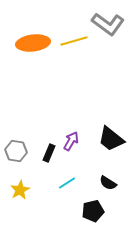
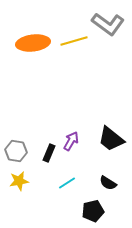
yellow star: moved 1 px left, 9 px up; rotated 18 degrees clockwise
